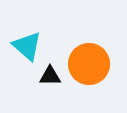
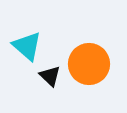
black triangle: rotated 45 degrees clockwise
